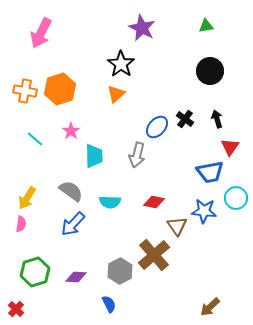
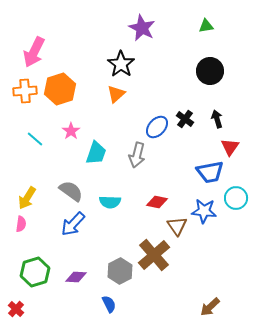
pink arrow: moved 7 px left, 19 px down
orange cross: rotated 15 degrees counterclockwise
cyan trapezoid: moved 2 px right, 3 px up; rotated 20 degrees clockwise
red diamond: moved 3 px right
